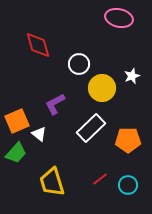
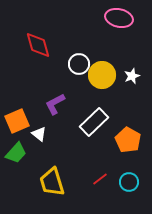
yellow circle: moved 13 px up
white rectangle: moved 3 px right, 6 px up
orange pentagon: rotated 30 degrees clockwise
cyan circle: moved 1 px right, 3 px up
